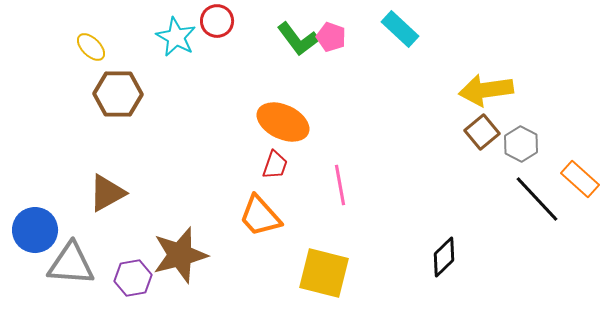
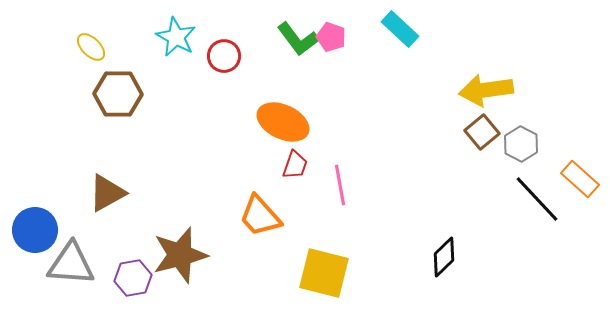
red circle: moved 7 px right, 35 px down
red trapezoid: moved 20 px right
